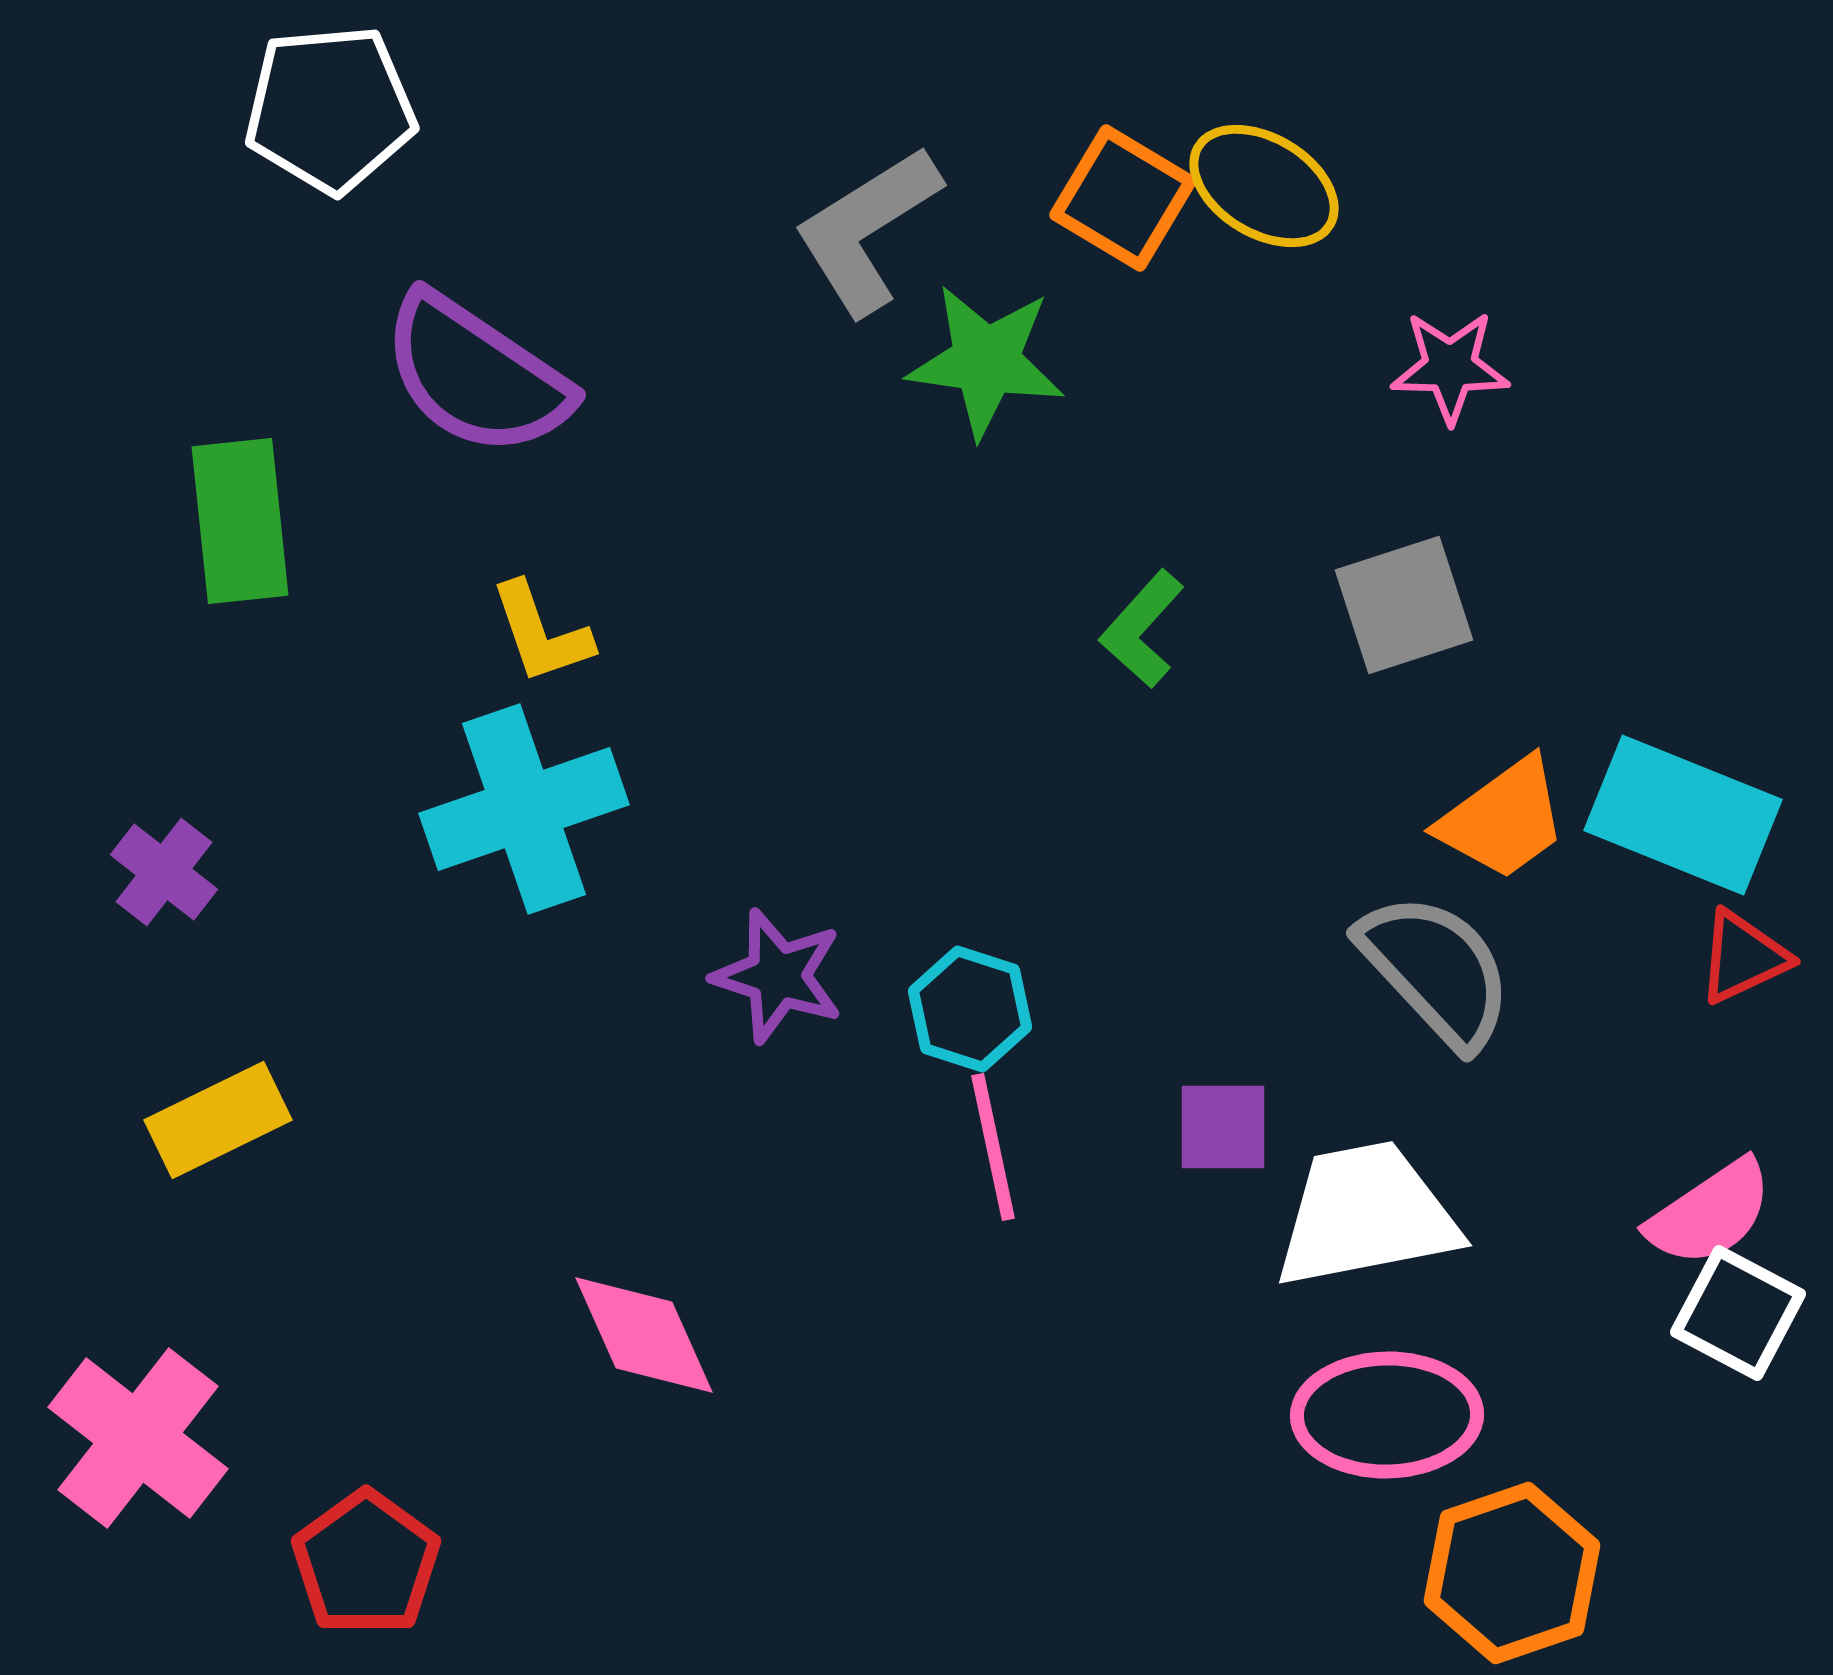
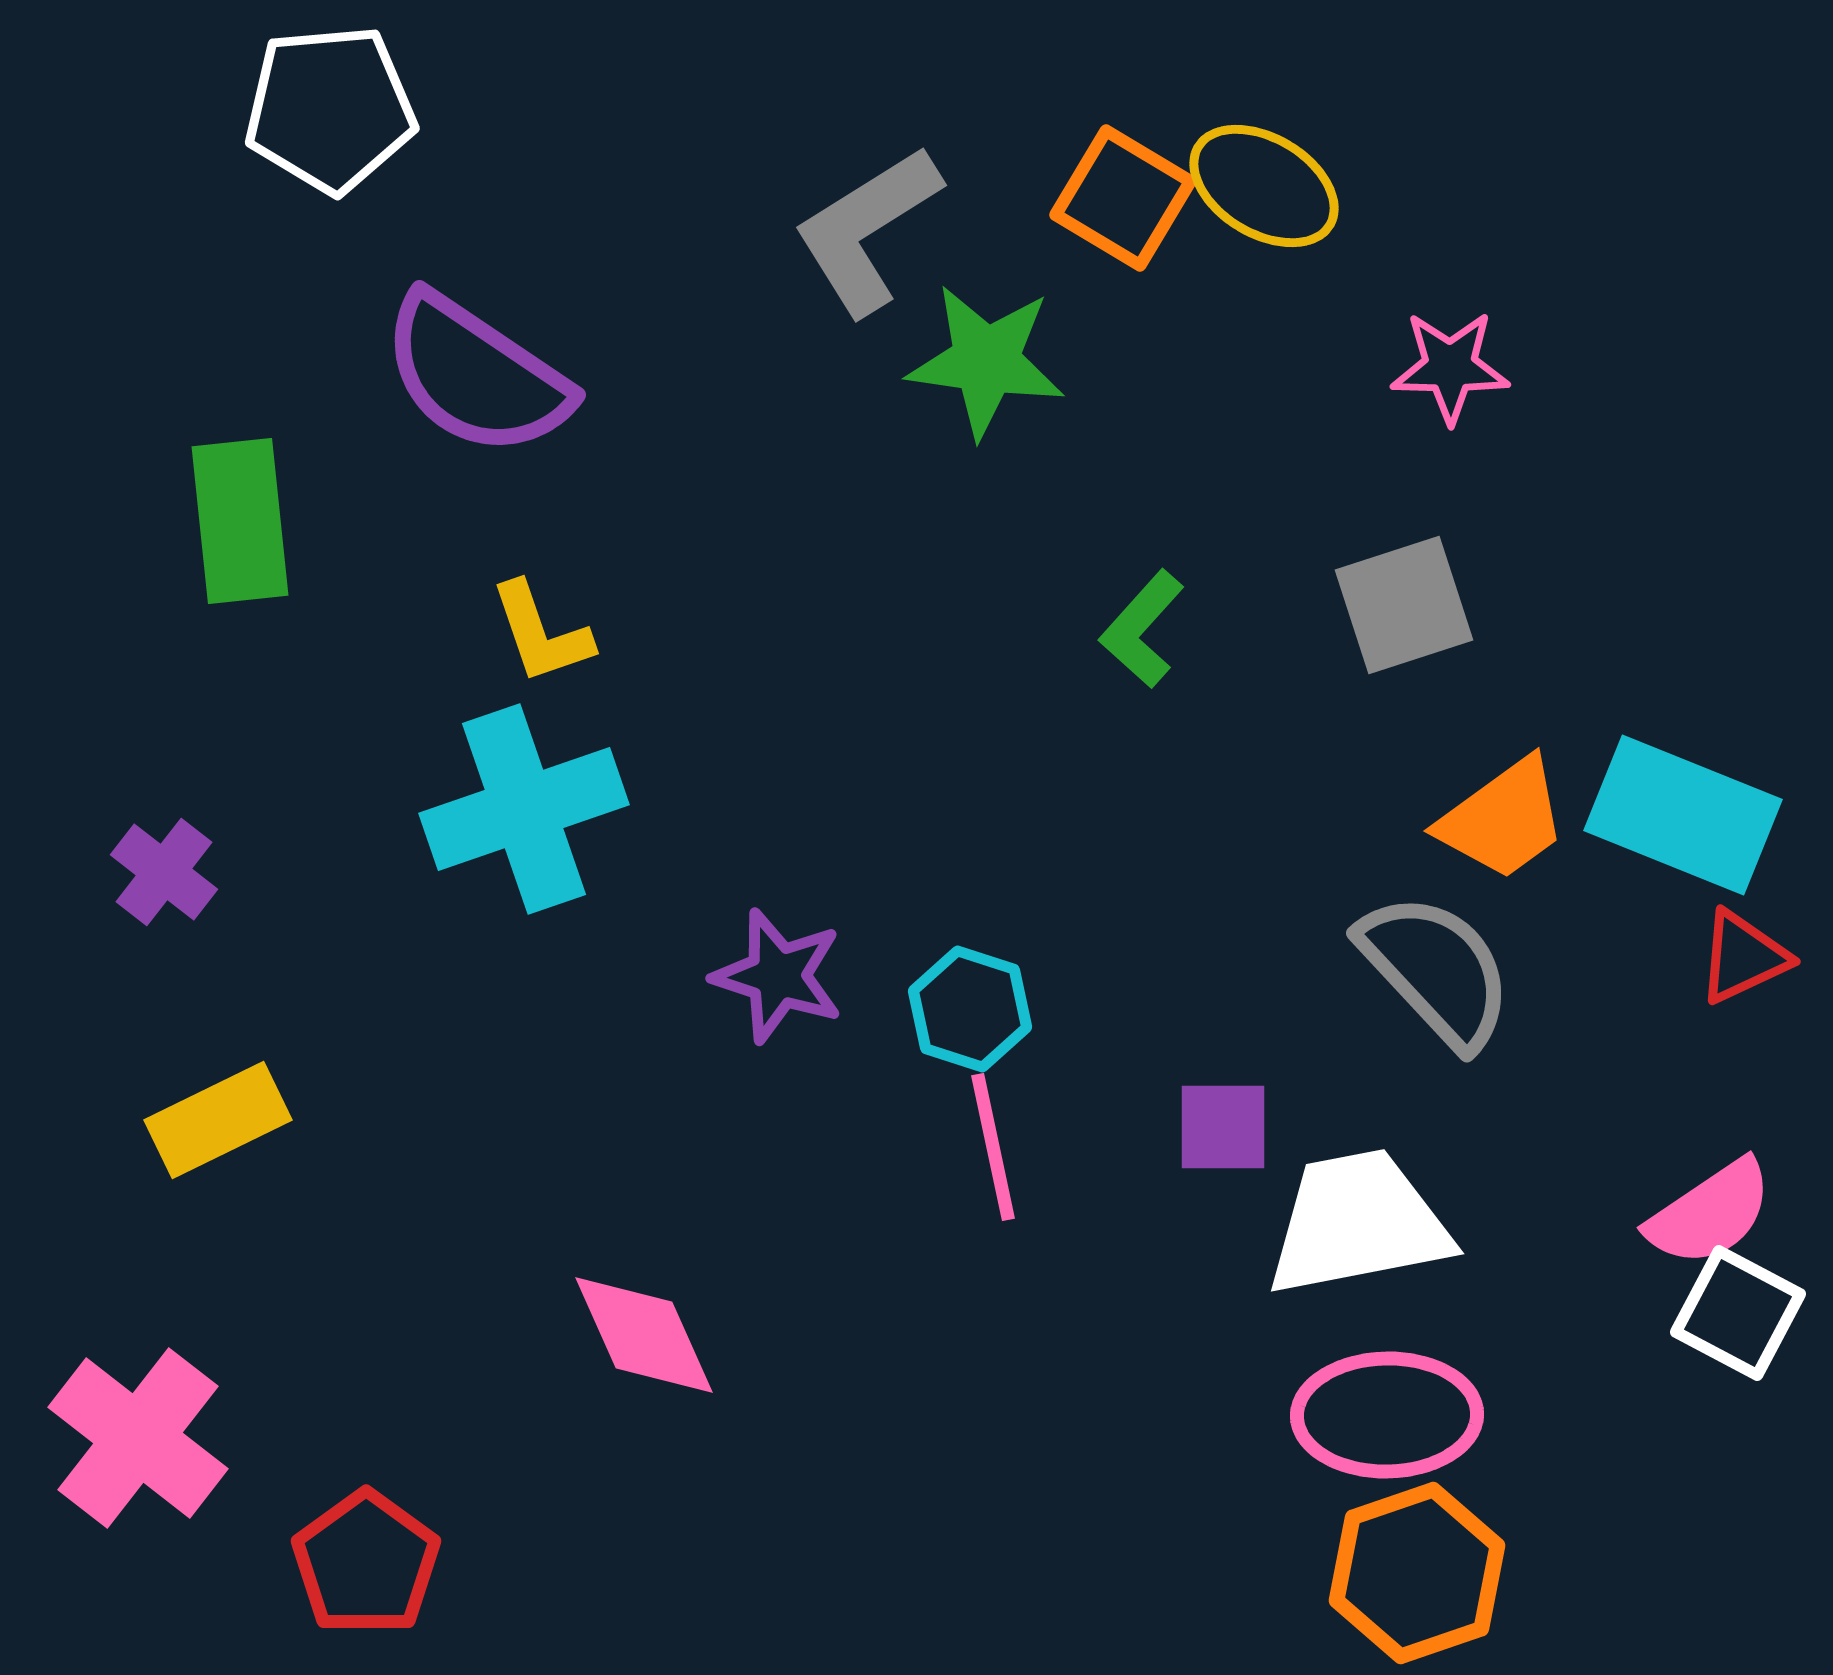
white trapezoid: moved 8 px left, 8 px down
orange hexagon: moved 95 px left
